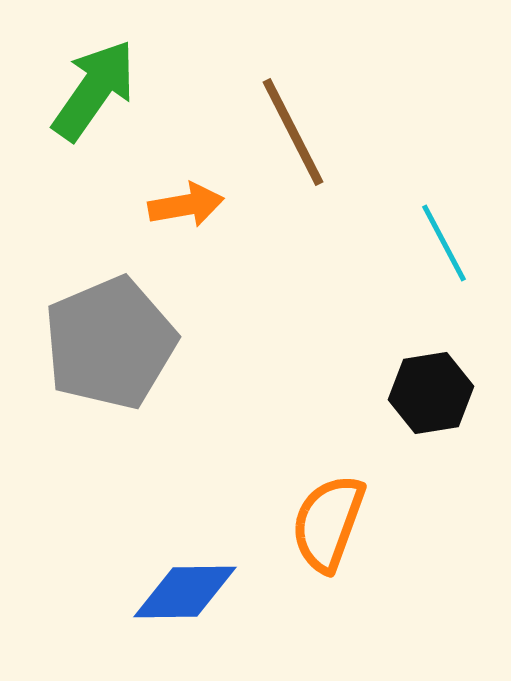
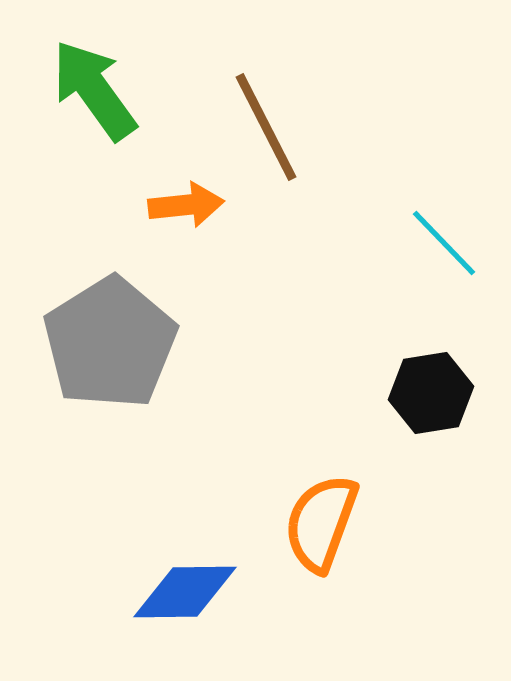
green arrow: rotated 71 degrees counterclockwise
brown line: moved 27 px left, 5 px up
orange arrow: rotated 4 degrees clockwise
cyan line: rotated 16 degrees counterclockwise
gray pentagon: rotated 9 degrees counterclockwise
orange semicircle: moved 7 px left
